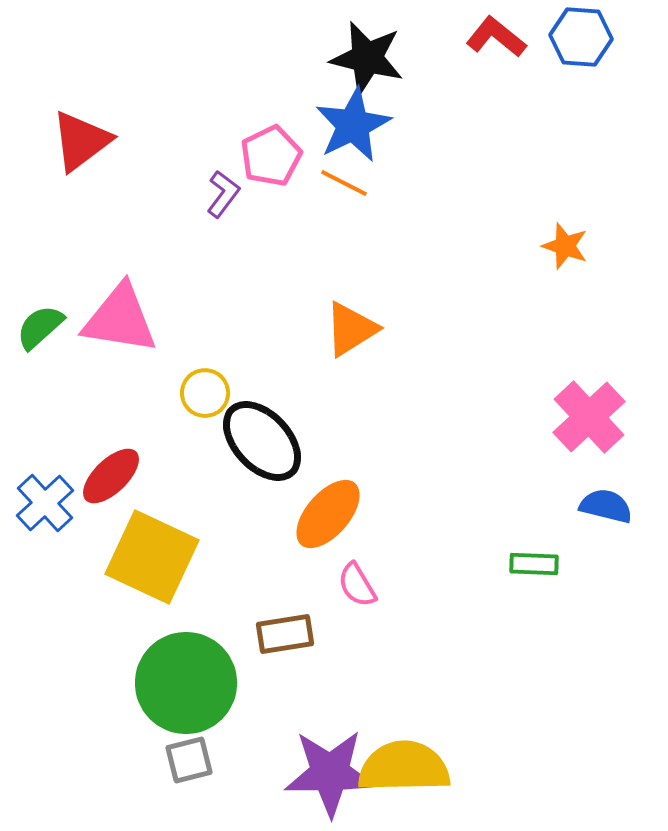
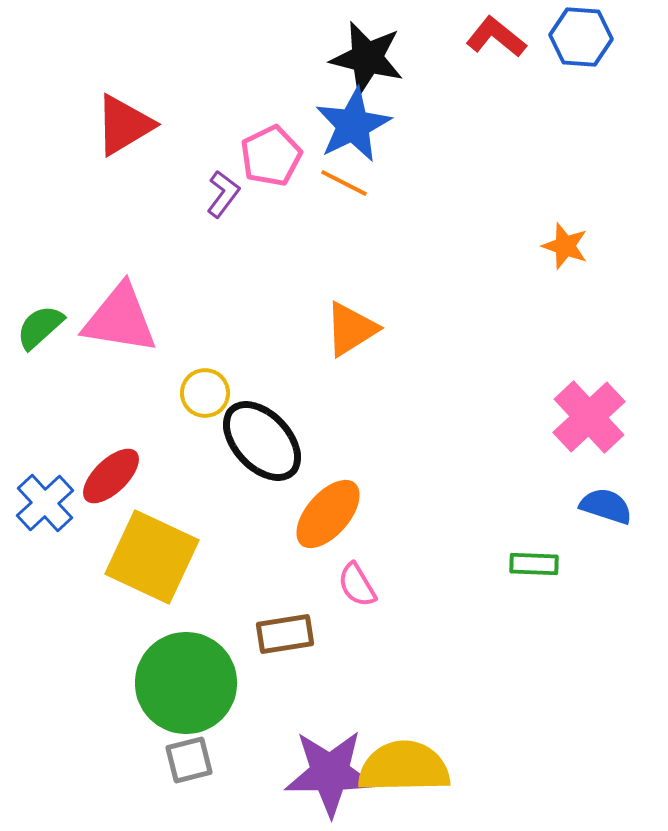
red triangle: moved 43 px right, 16 px up; rotated 6 degrees clockwise
blue semicircle: rotated 4 degrees clockwise
